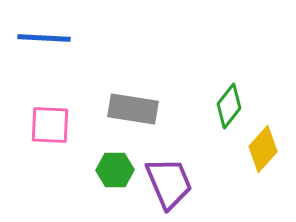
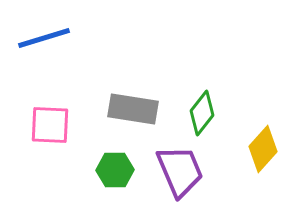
blue line: rotated 20 degrees counterclockwise
green diamond: moved 27 px left, 7 px down
purple trapezoid: moved 11 px right, 12 px up
